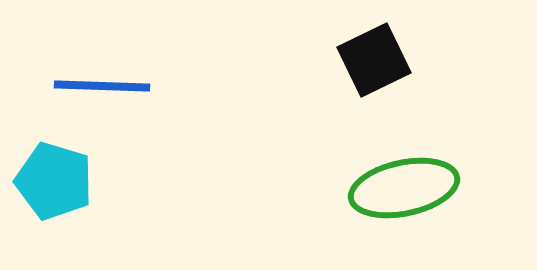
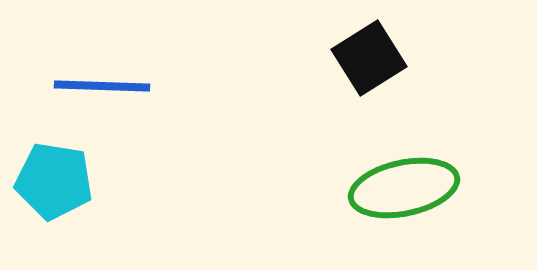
black square: moved 5 px left, 2 px up; rotated 6 degrees counterclockwise
cyan pentagon: rotated 8 degrees counterclockwise
